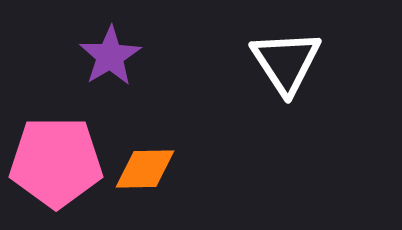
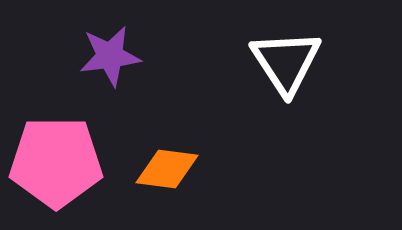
purple star: rotated 24 degrees clockwise
orange diamond: moved 22 px right; rotated 8 degrees clockwise
